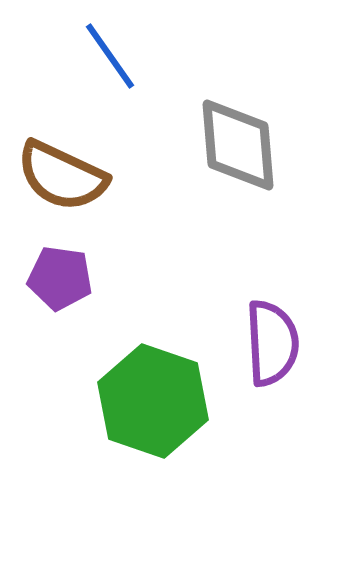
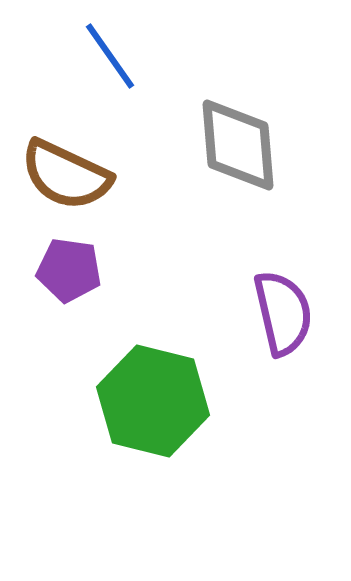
brown semicircle: moved 4 px right, 1 px up
purple pentagon: moved 9 px right, 8 px up
purple semicircle: moved 11 px right, 30 px up; rotated 10 degrees counterclockwise
green hexagon: rotated 5 degrees counterclockwise
